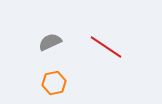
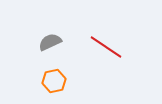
orange hexagon: moved 2 px up
